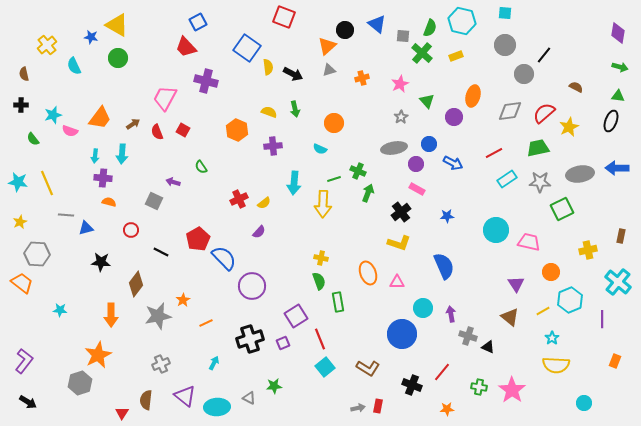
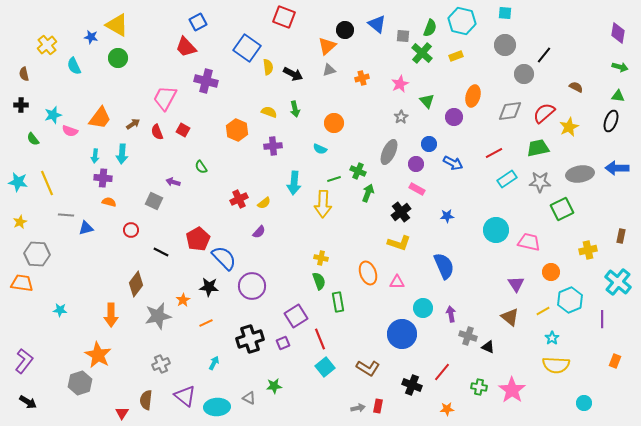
gray ellipse at (394, 148): moved 5 px left, 4 px down; rotated 55 degrees counterclockwise
black star at (101, 262): moved 108 px right, 25 px down
orange trapezoid at (22, 283): rotated 30 degrees counterclockwise
orange star at (98, 355): rotated 16 degrees counterclockwise
